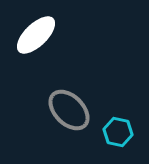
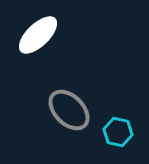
white ellipse: moved 2 px right
